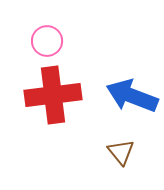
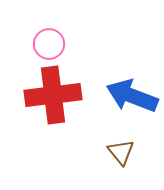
pink circle: moved 2 px right, 3 px down
